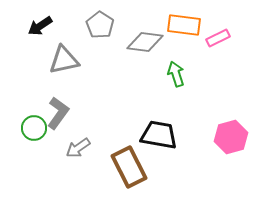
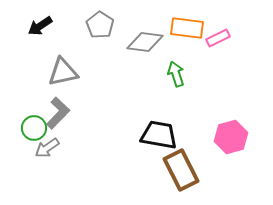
orange rectangle: moved 3 px right, 3 px down
gray triangle: moved 1 px left, 12 px down
gray L-shape: rotated 8 degrees clockwise
gray arrow: moved 31 px left
brown rectangle: moved 52 px right, 3 px down
